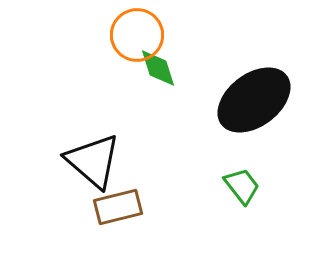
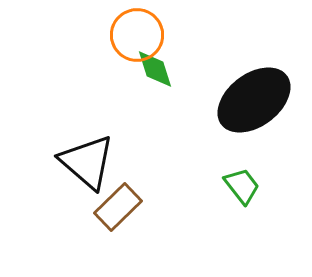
green diamond: moved 3 px left, 1 px down
black triangle: moved 6 px left, 1 px down
brown rectangle: rotated 30 degrees counterclockwise
